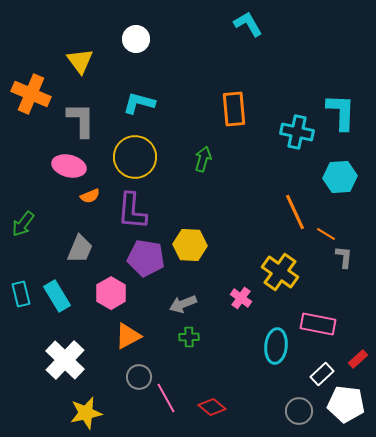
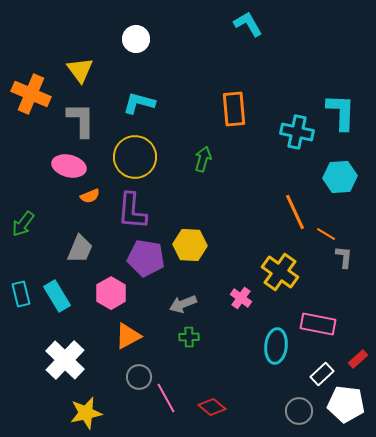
yellow triangle at (80, 61): moved 9 px down
